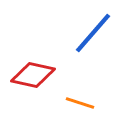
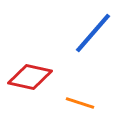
red diamond: moved 3 px left, 2 px down
